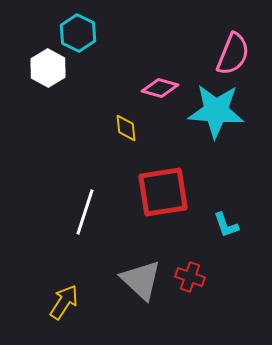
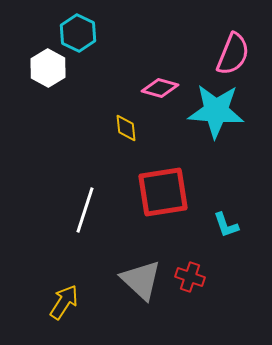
white line: moved 2 px up
